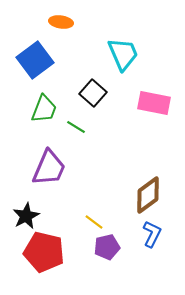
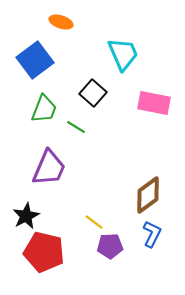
orange ellipse: rotated 10 degrees clockwise
purple pentagon: moved 3 px right, 1 px up; rotated 10 degrees clockwise
